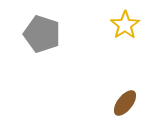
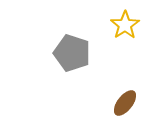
gray pentagon: moved 30 px right, 19 px down
